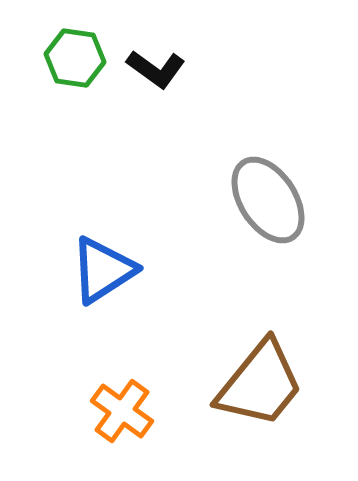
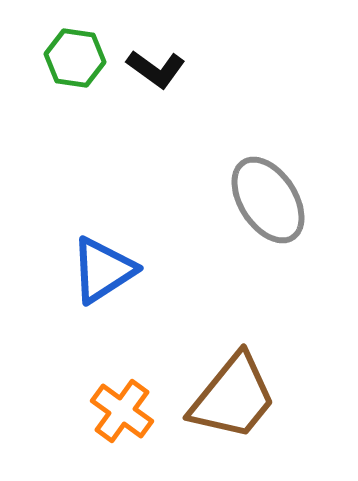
brown trapezoid: moved 27 px left, 13 px down
